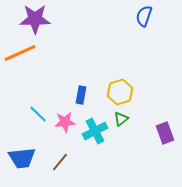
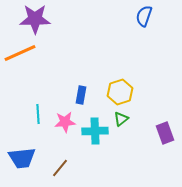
cyan line: rotated 42 degrees clockwise
cyan cross: rotated 25 degrees clockwise
brown line: moved 6 px down
